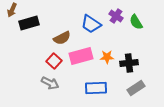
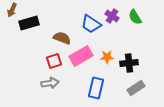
purple cross: moved 4 px left
green semicircle: moved 1 px left, 5 px up
brown semicircle: rotated 132 degrees counterclockwise
pink rectangle: rotated 15 degrees counterclockwise
red square: rotated 28 degrees clockwise
gray arrow: rotated 36 degrees counterclockwise
blue rectangle: rotated 75 degrees counterclockwise
